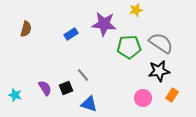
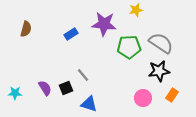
cyan star: moved 2 px up; rotated 16 degrees counterclockwise
